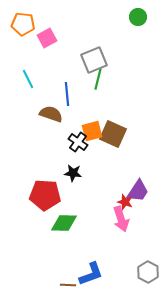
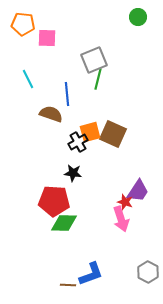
pink square: rotated 30 degrees clockwise
orange square: moved 2 px left, 1 px down
black cross: rotated 24 degrees clockwise
red pentagon: moved 9 px right, 6 px down
